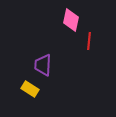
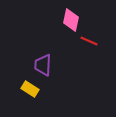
red line: rotated 72 degrees counterclockwise
